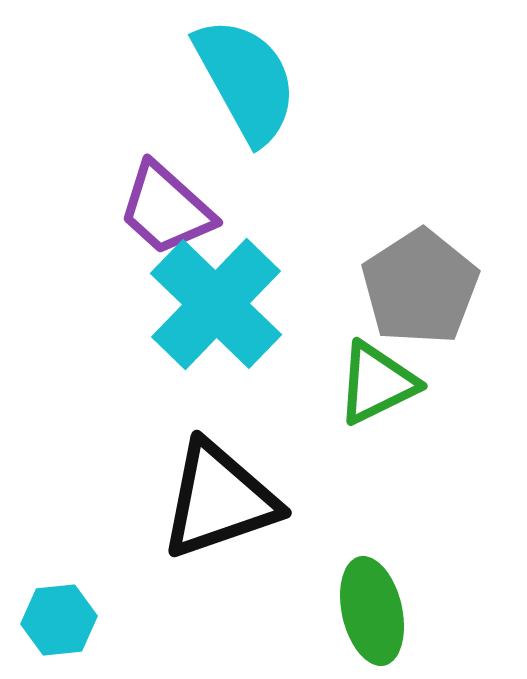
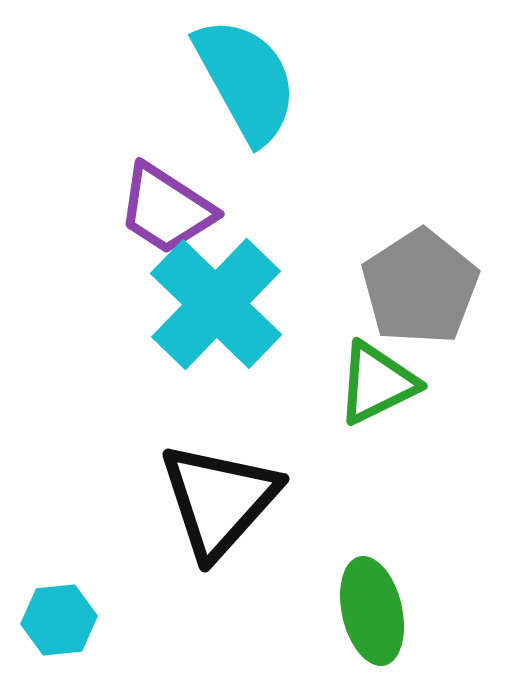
purple trapezoid: rotated 9 degrees counterclockwise
black triangle: rotated 29 degrees counterclockwise
